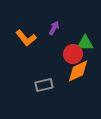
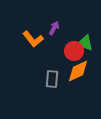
orange L-shape: moved 7 px right, 1 px down
green triangle: rotated 18 degrees clockwise
red circle: moved 1 px right, 3 px up
gray rectangle: moved 8 px right, 6 px up; rotated 72 degrees counterclockwise
